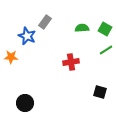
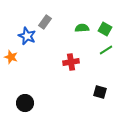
orange star: rotated 16 degrees clockwise
